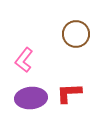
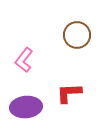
brown circle: moved 1 px right, 1 px down
purple ellipse: moved 5 px left, 9 px down
